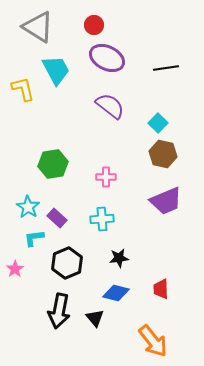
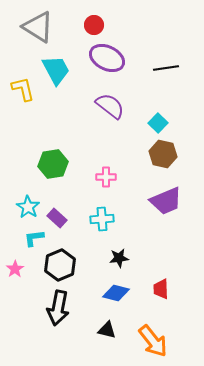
black hexagon: moved 7 px left, 2 px down
black arrow: moved 1 px left, 3 px up
black triangle: moved 12 px right, 12 px down; rotated 36 degrees counterclockwise
